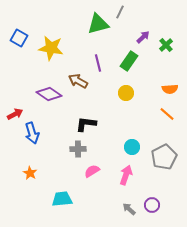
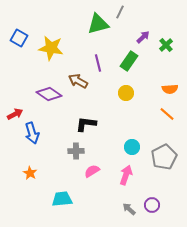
gray cross: moved 2 px left, 2 px down
